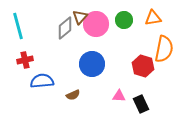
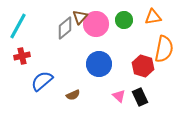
orange triangle: moved 1 px up
cyan line: rotated 44 degrees clockwise
red cross: moved 3 px left, 4 px up
blue circle: moved 7 px right
blue semicircle: rotated 35 degrees counterclockwise
pink triangle: rotated 40 degrees clockwise
black rectangle: moved 1 px left, 7 px up
